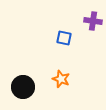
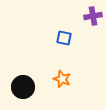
purple cross: moved 5 px up; rotated 18 degrees counterclockwise
orange star: moved 1 px right
